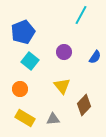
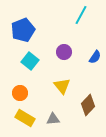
blue pentagon: moved 2 px up
orange circle: moved 4 px down
brown diamond: moved 4 px right
